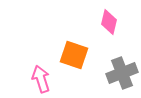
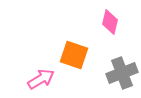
pink diamond: moved 1 px right
pink arrow: rotated 76 degrees clockwise
